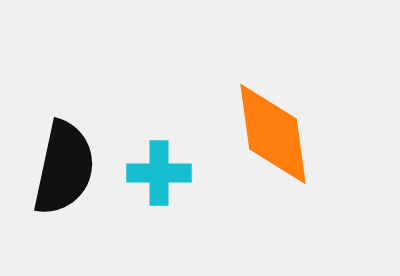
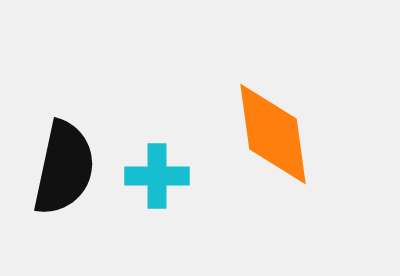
cyan cross: moved 2 px left, 3 px down
